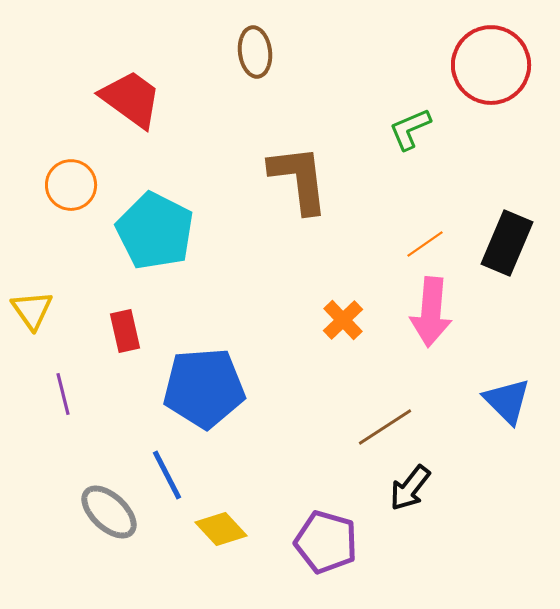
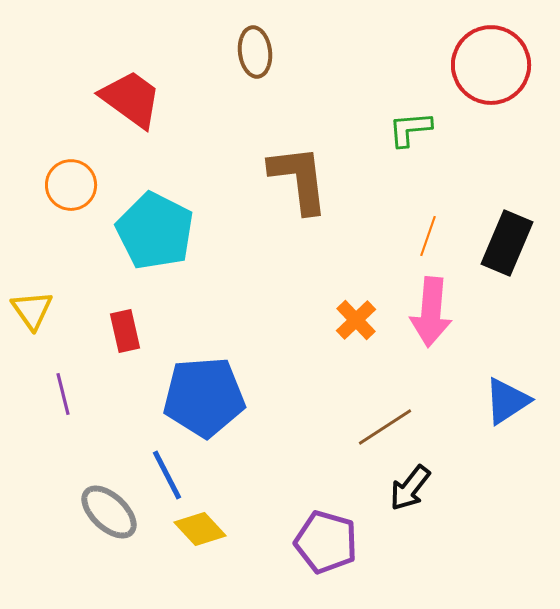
green L-shape: rotated 18 degrees clockwise
orange line: moved 3 px right, 8 px up; rotated 36 degrees counterclockwise
orange cross: moved 13 px right
blue pentagon: moved 9 px down
blue triangle: rotated 42 degrees clockwise
yellow diamond: moved 21 px left
